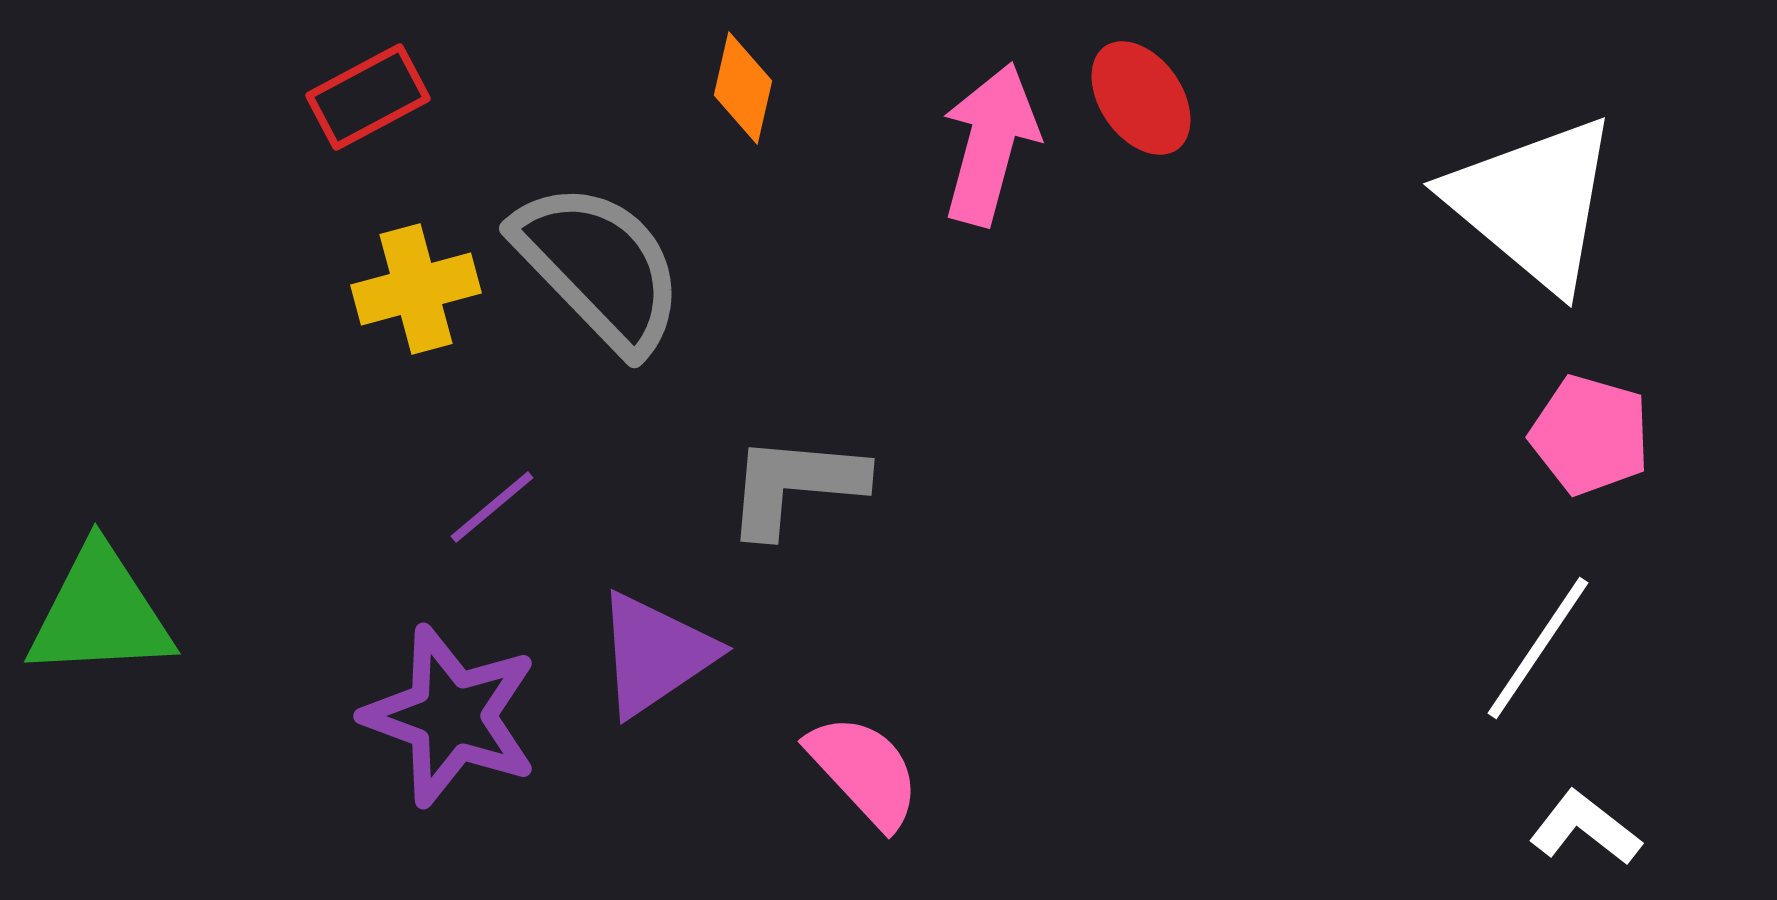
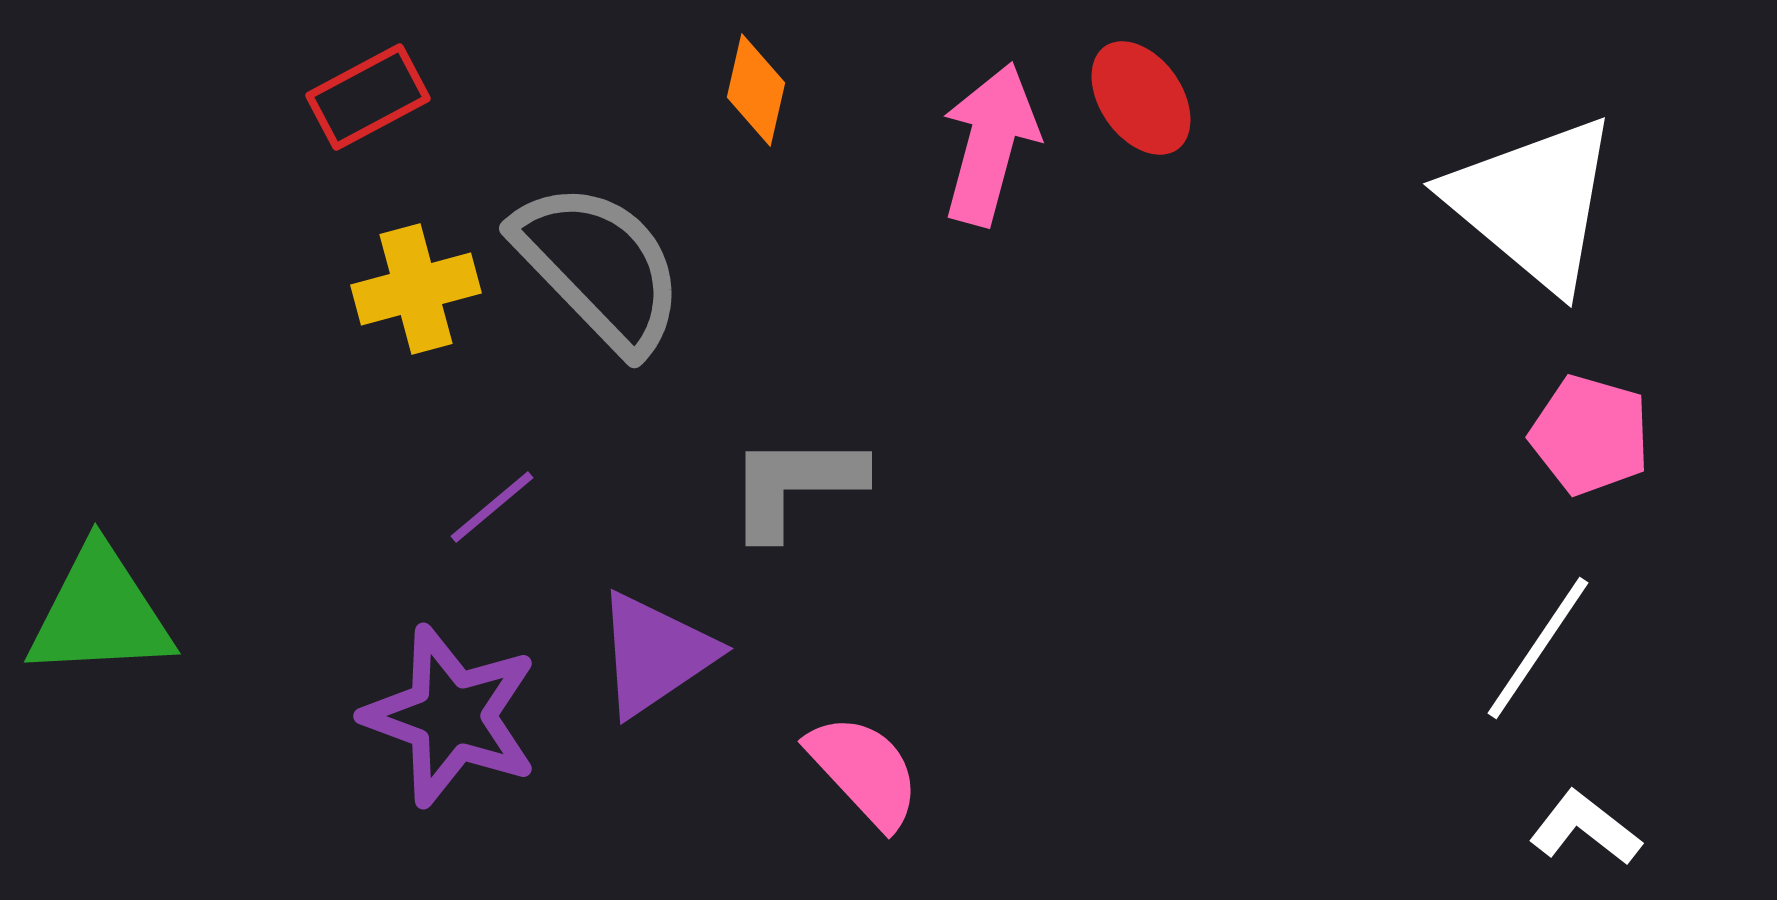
orange diamond: moved 13 px right, 2 px down
gray L-shape: rotated 5 degrees counterclockwise
